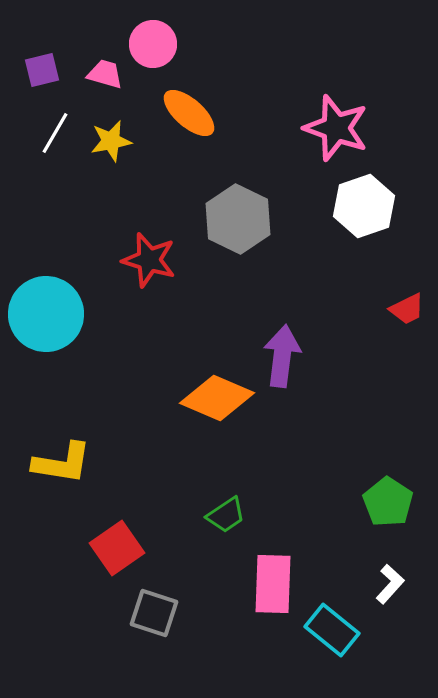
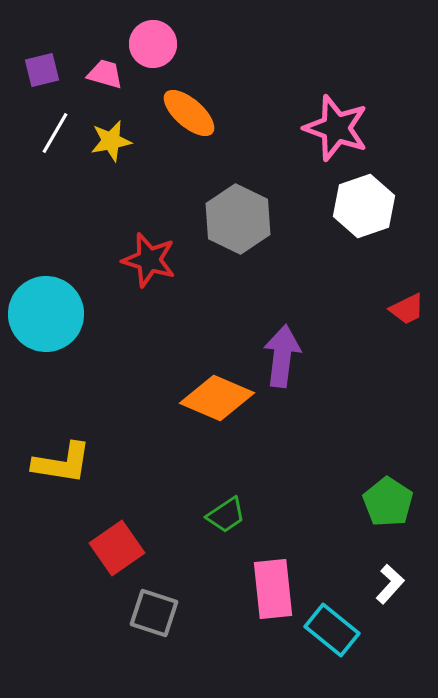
pink rectangle: moved 5 px down; rotated 8 degrees counterclockwise
